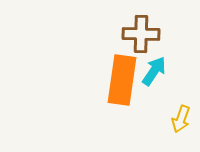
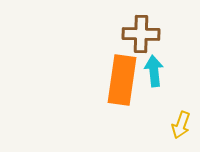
cyan arrow: rotated 40 degrees counterclockwise
yellow arrow: moved 6 px down
